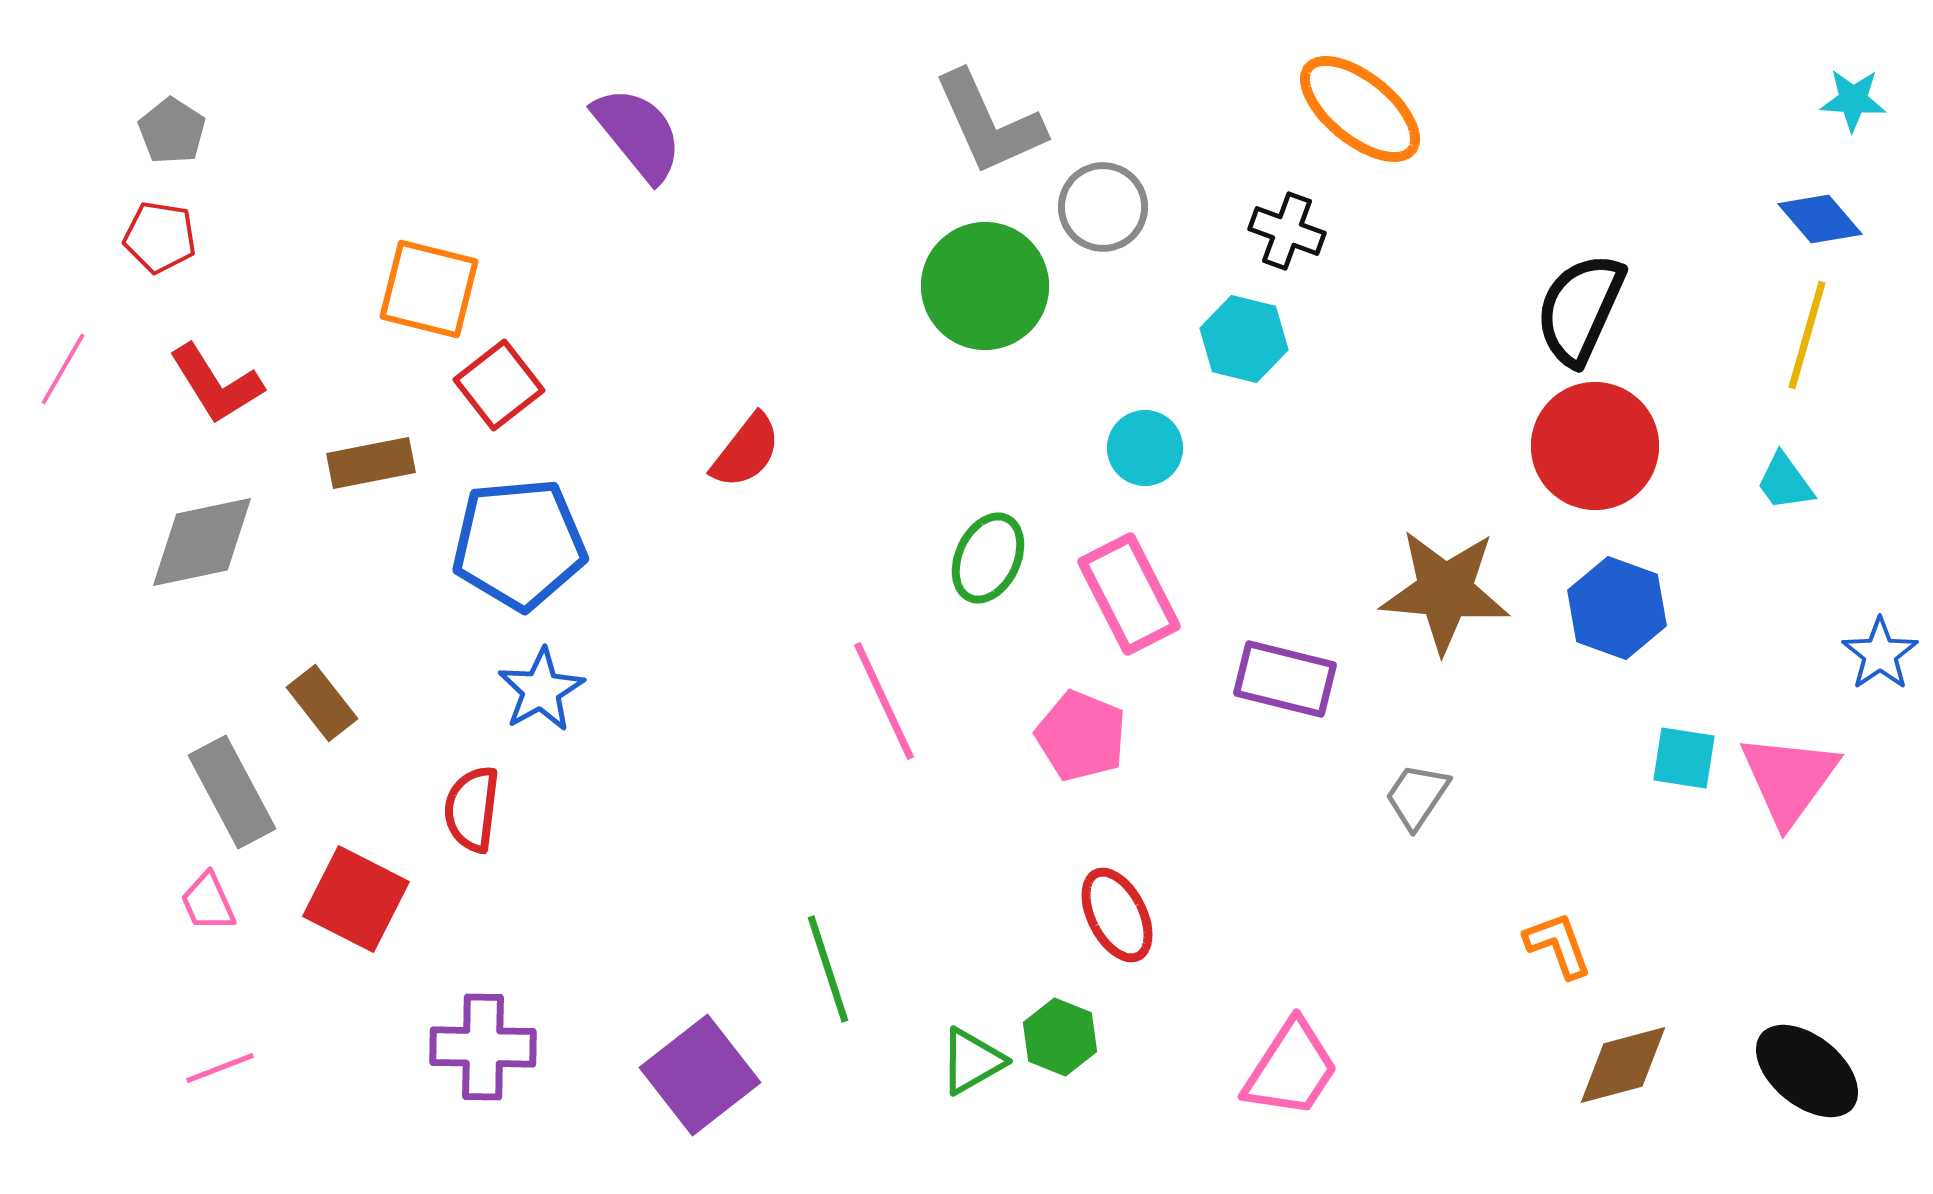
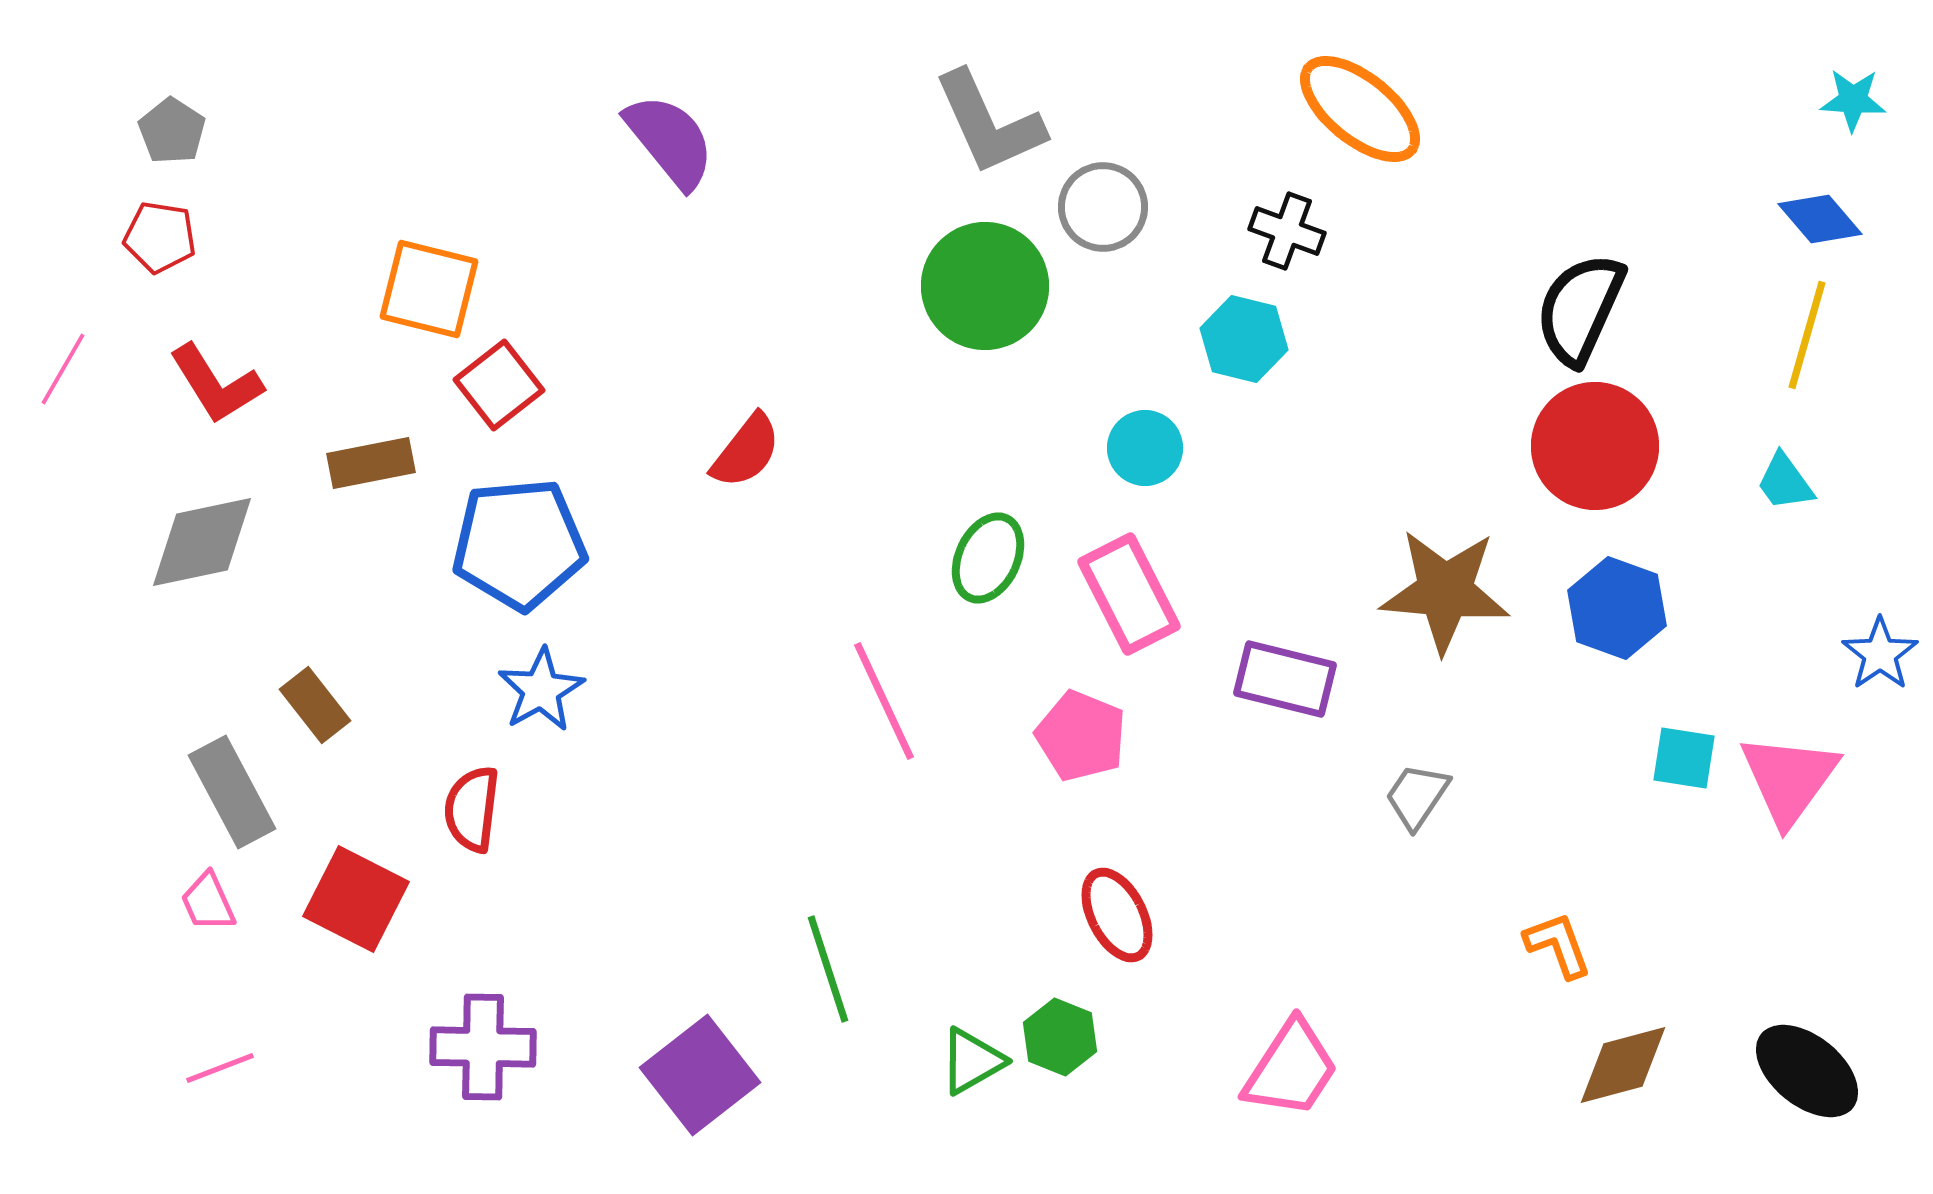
purple semicircle at (638, 134): moved 32 px right, 7 px down
brown rectangle at (322, 703): moved 7 px left, 2 px down
